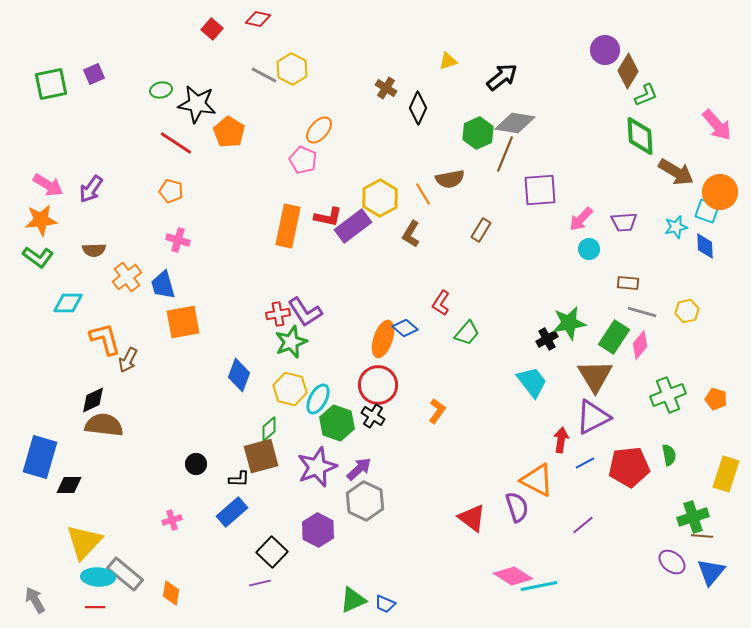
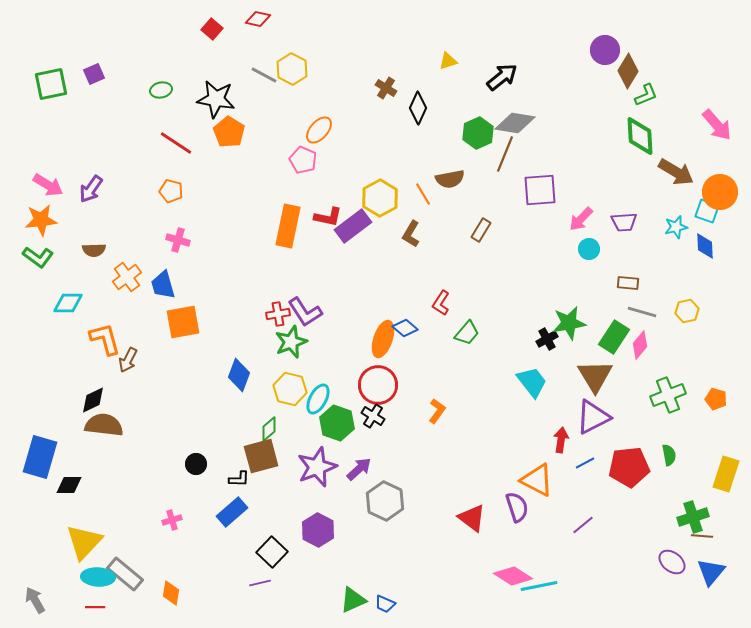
black star at (197, 104): moved 19 px right, 5 px up
gray hexagon at (365, 501): moved 20 px right
